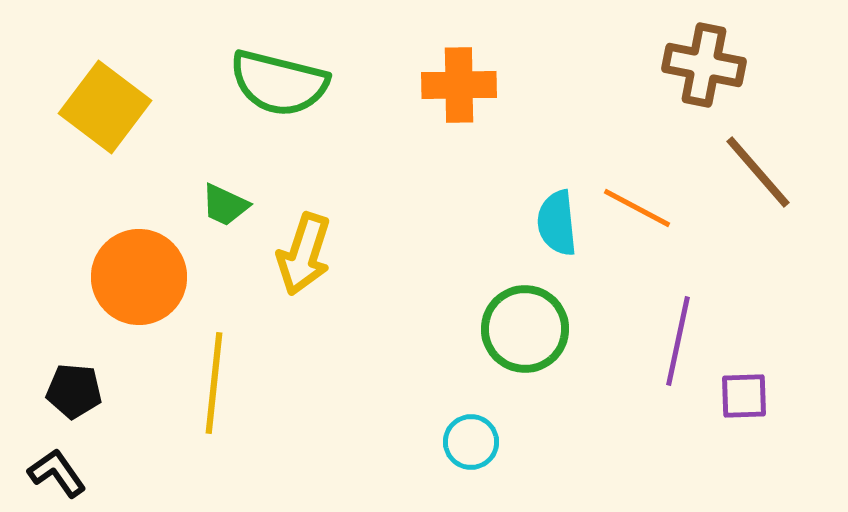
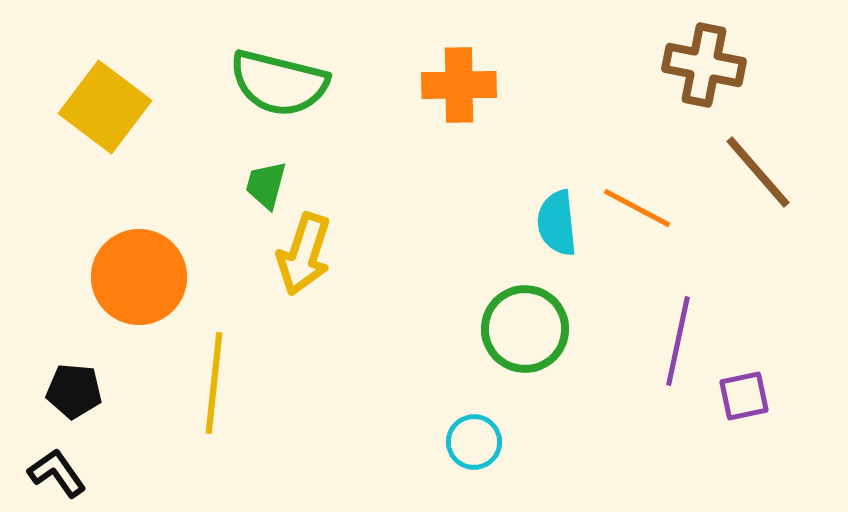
green trapezoid: moved 41 px right, 20 px up; rotated 80 degrees clockwise
purple square: rotated 10 degrees counterclockwise
cyan circle: moved 3 px right
